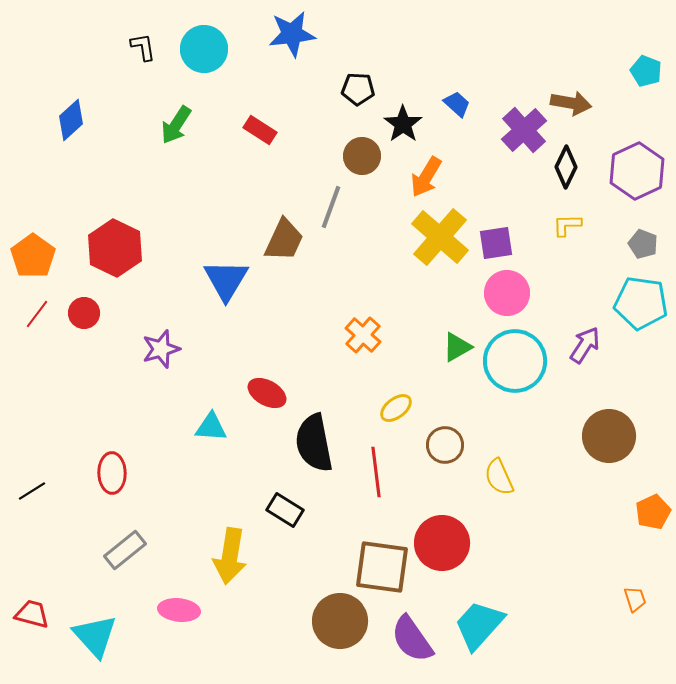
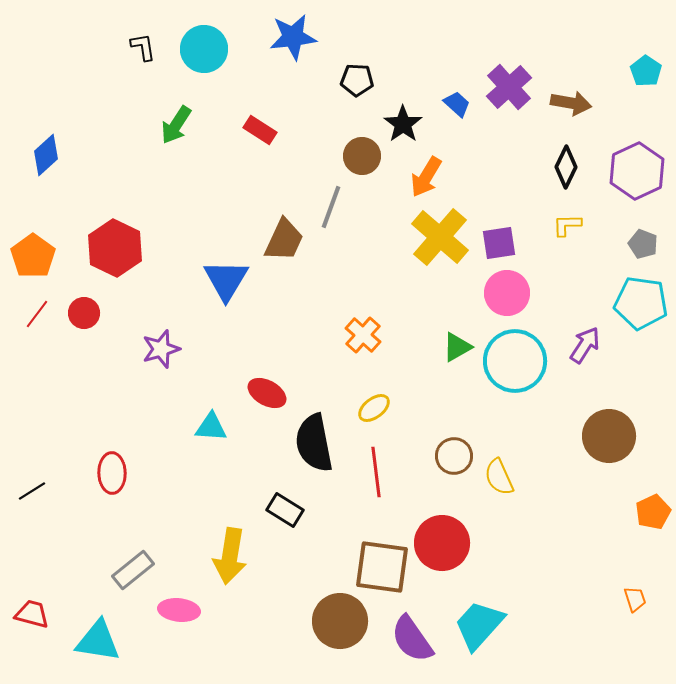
blue star at (292, 34): moved 1 px right, 3 px down
cyan pentagon at (646, 71): rotated 12 degrees clockwise
black pentagon at (358, 89): moved 1 px left, 9 px up
blue diamond at (71, 120): moved 25 px left, 35 px down
purple cross at (524, 130): moved 15 px left, 43 px up
purple square at (496, 243): moved 3 px right
yellow ellipse at (396, 408): moved 22 px left
brown circle at (445, 445): moved 9 px right, 11 px down
gray rectangle at (125, 550): moved 8 px right, 20 px down
cyan triangle at (95, 636): moved 3 px right, 5 px down; rotated 39 degrees counterclockwise
